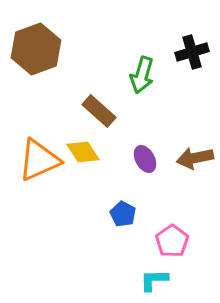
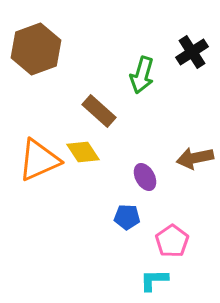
black cross: rotated 16 degrees counterclockwise
purple ellipse: moved 18 px down
blue pentagon: moved 4 px right, 3 px down; rotated 25 degrees counterclockwise
